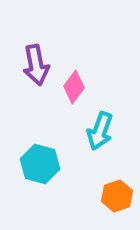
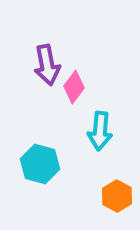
purple arrow: moved 11 px right
cyan arrow: rotated 15 degrees counterclockwise
orange hexagon: rotated 12 degrees counterclockwise
